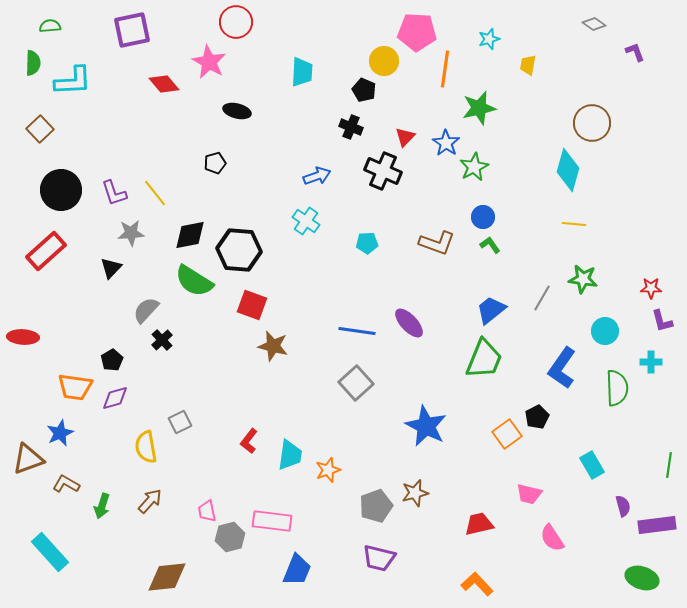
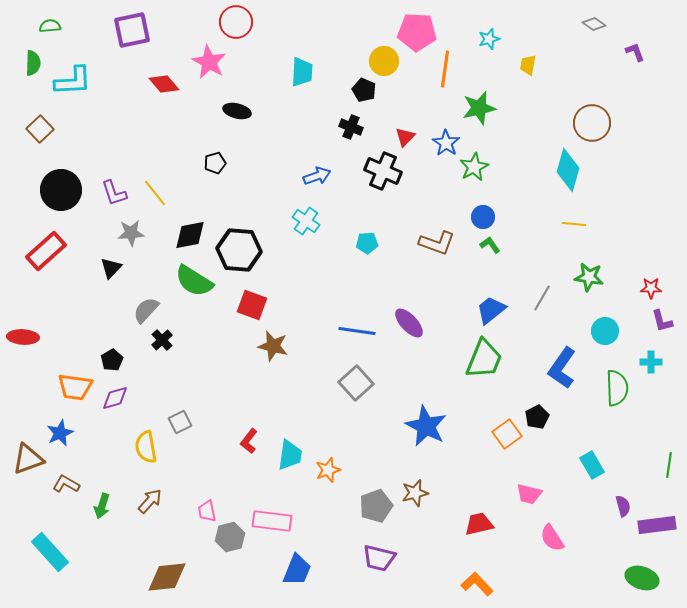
green star at (583, 279): moved 6 px right, 2 px up
